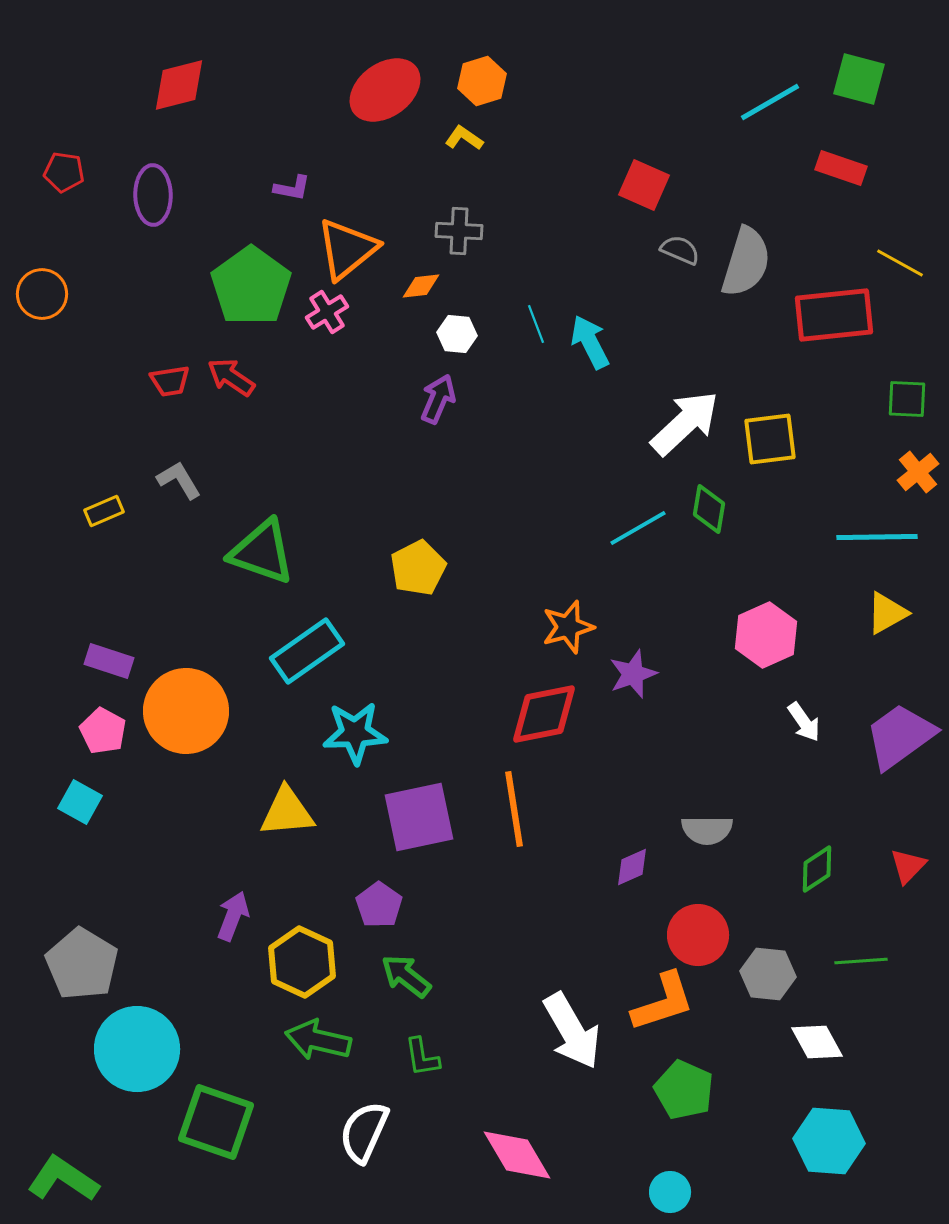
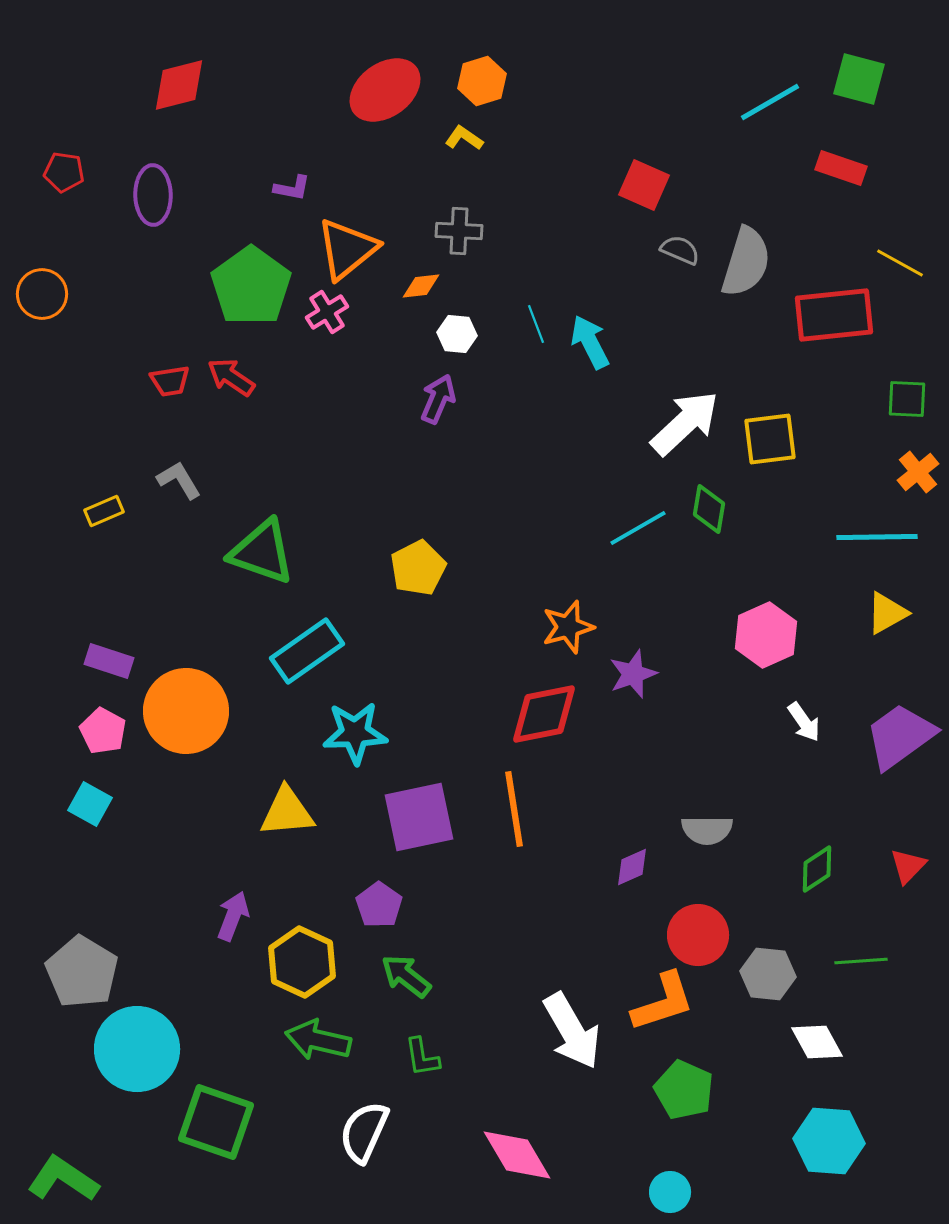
cyan square at (80, 802): moved 10 px right, 2 px down
gray pentagon at (82, 964): moved 8 px down
